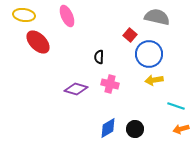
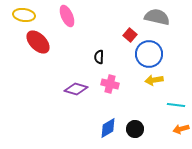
cyan line: moved 1 px up; rotated 12 degrees counterclockwise
